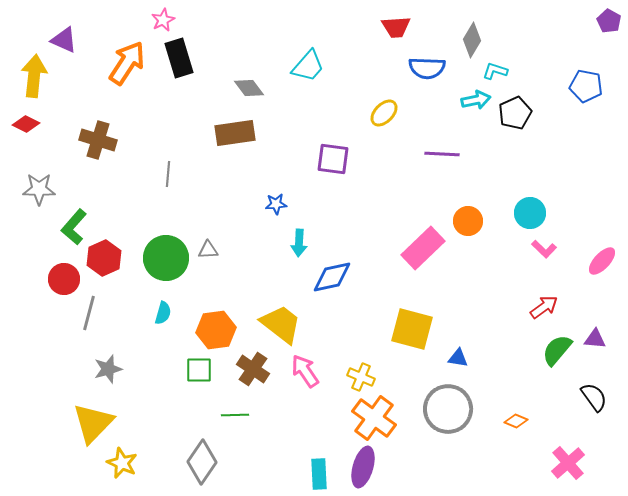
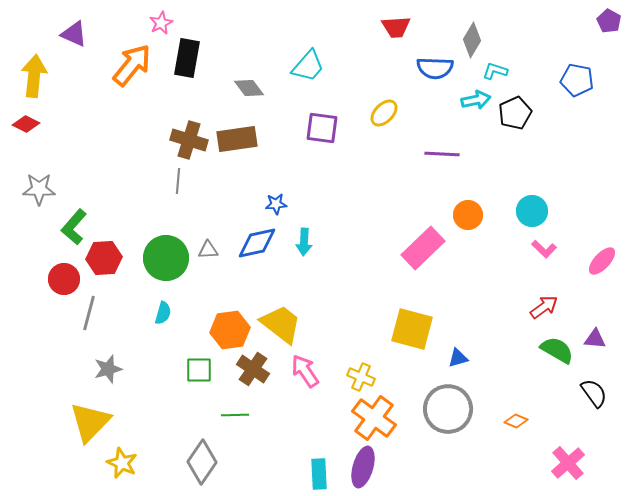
pink star at (163, 20): moved 2 px left, 3 px down
purple triangle at (64, 40): moved 10 px right, 6 px up
black rectangle at (179, 58): moved 8 px right; rotated 27 degrees clockwise
orange arrow at (127, 63): moved 5 px right, 2 px down; rotated 6 degrees clockwise
blue semicircle at (427, 68): moved 8 px right
blue pentagon at (586, 86): moved 9 px left, 6 px up
brown rectangle at (235, 133): moved 2 px right, 6 px down
brown cross at (98, 140): moved 91 px right
purple square at (333, 159): moved 11 px left, 31 px up
gray line at (168, 174): moved 10 px right, 7 px down
cyan circle at (530, 213): moved 2 px right, 2 px up
orange circle at (468, 221): moved 6 px up
cyan arrow at (299, 243): moved 5 px right, 1 px up
red hexagon at (104, 258): rotated 20 degrees clockwise
blue diamond at (332, 277): moved 75 px left, 34 px up
orange hexagon at (216, 330): moved 14 px right
green semicircle at (557, 350): rotated 80 degrees clockwise
blue triangle at (458, 358): rotated 25 degrees counterclockwise
black semicircle at (594, 397): moved 4 px up
yellow triangle at (93, 423): moved 3 px left, 1 px up
